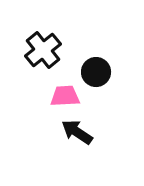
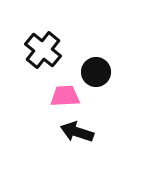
black cross: rotated 12 degrees counterclockwise
black arrow: rotated 16 degrees counterclockwise
